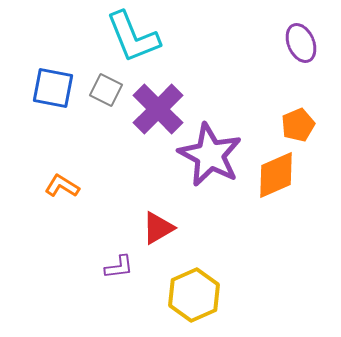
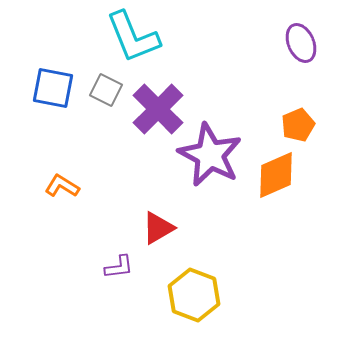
yellow hexagon: rotated 15 degrees counterclockwise
